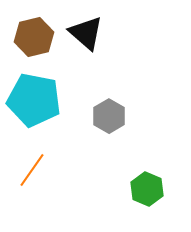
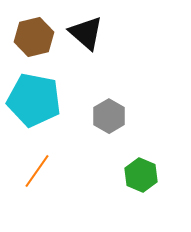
orange line: moved 5 px right, 1 px down
green hexagon: moved 6 px left, 14 px up
